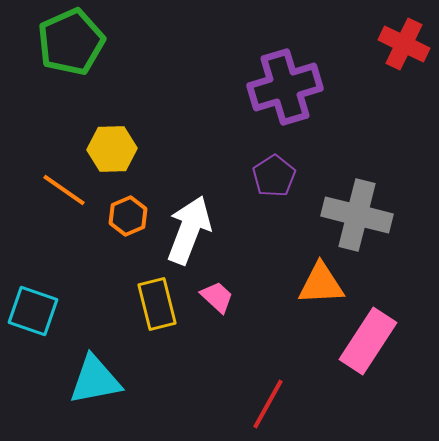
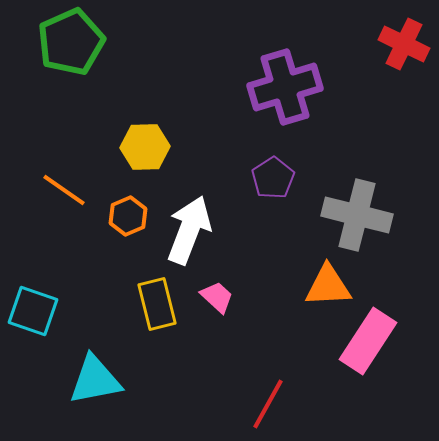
yellow hexagon: moved 33 px right, 2 px up
purple pentagon: moved 1 px left, 2 px down
orange triangle: moved 7 px right, 2 px down
